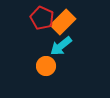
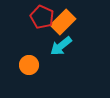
red pentagon: moved 1 px up
orange circle: moved 17 px left, 1 px up
